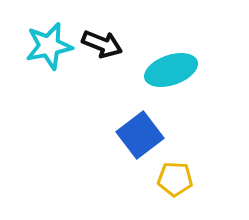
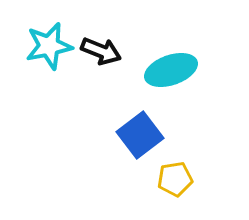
black arrow: moved 1 px left, 7 px down
yellow pentagon: rotated 12 degrees counterclockwise
